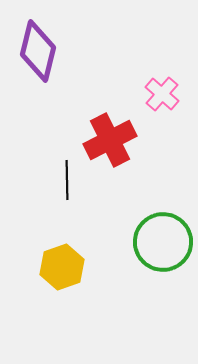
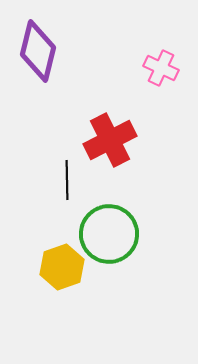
pink cross: moved 1 px left, 26 px up; rotated 16 degrees counterclockwise
green circle: moved 54 px left, 8 px up
